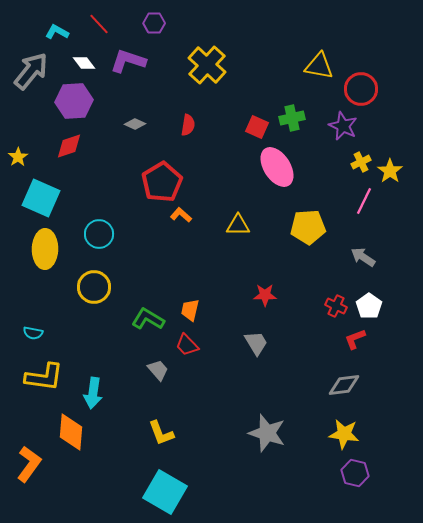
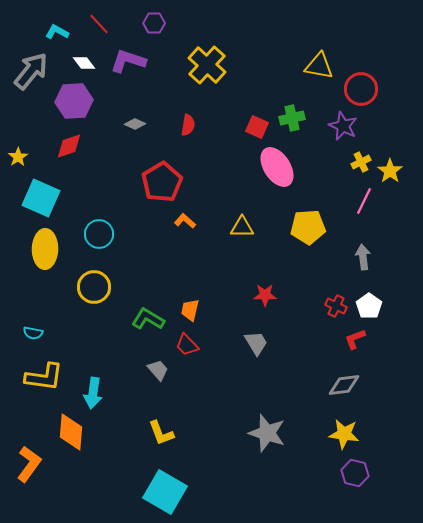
orange L-shape at (181, 215): moved 4 px right, 6 px down
yellow triangle at (238, 225): moved 4 px right, 2 px down
gray arrow at (363, 257): rotated 50 degrees clockwise
